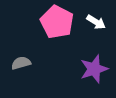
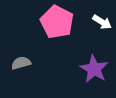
white arrow: moved 6 px right
purple star: rotated 24 degrees counterclockwise
